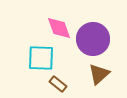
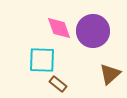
purple circle: moved 8 px up
cyan square: moved 1 px right, 2 px down
brown triangle: moved 11 px right
